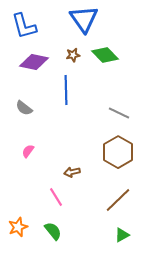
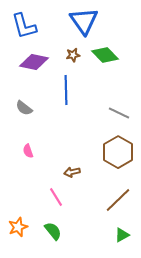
blue triangle: moved 2 px down
pink semicircle: rotated 56 degrees counterclockwise
